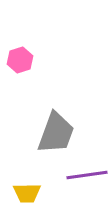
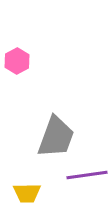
pink hexagon: moved 3 px left, 1 px down; rotated 10 degrees counterclockwise
gray trapezoid: moved 4 px down
